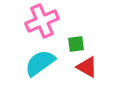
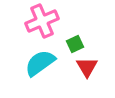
green square: moved 1 px left; rotated 18 degrees counterclockwise
red triangle: rotated 30 degrees clockwise
